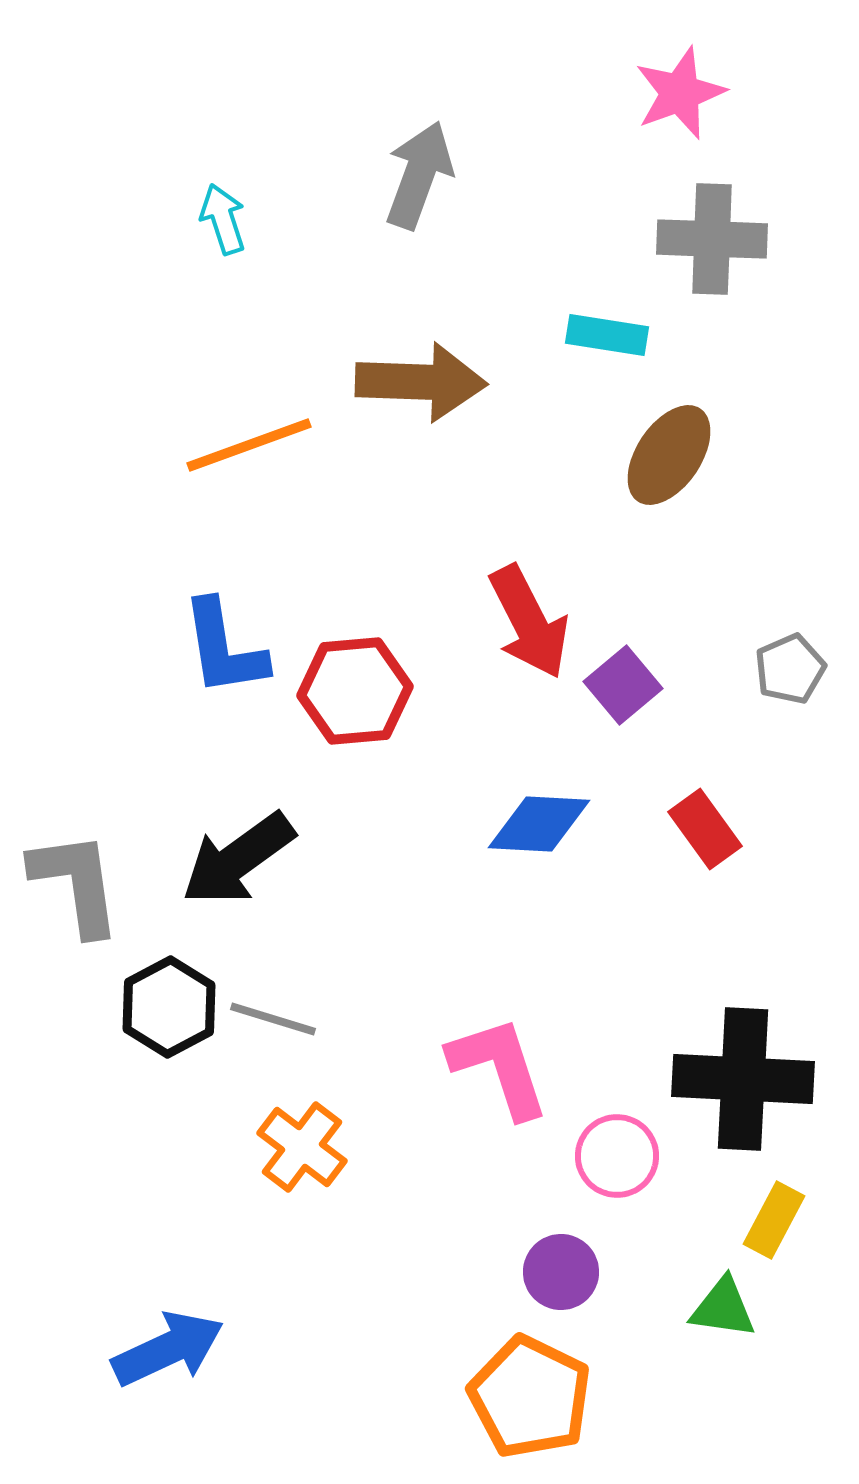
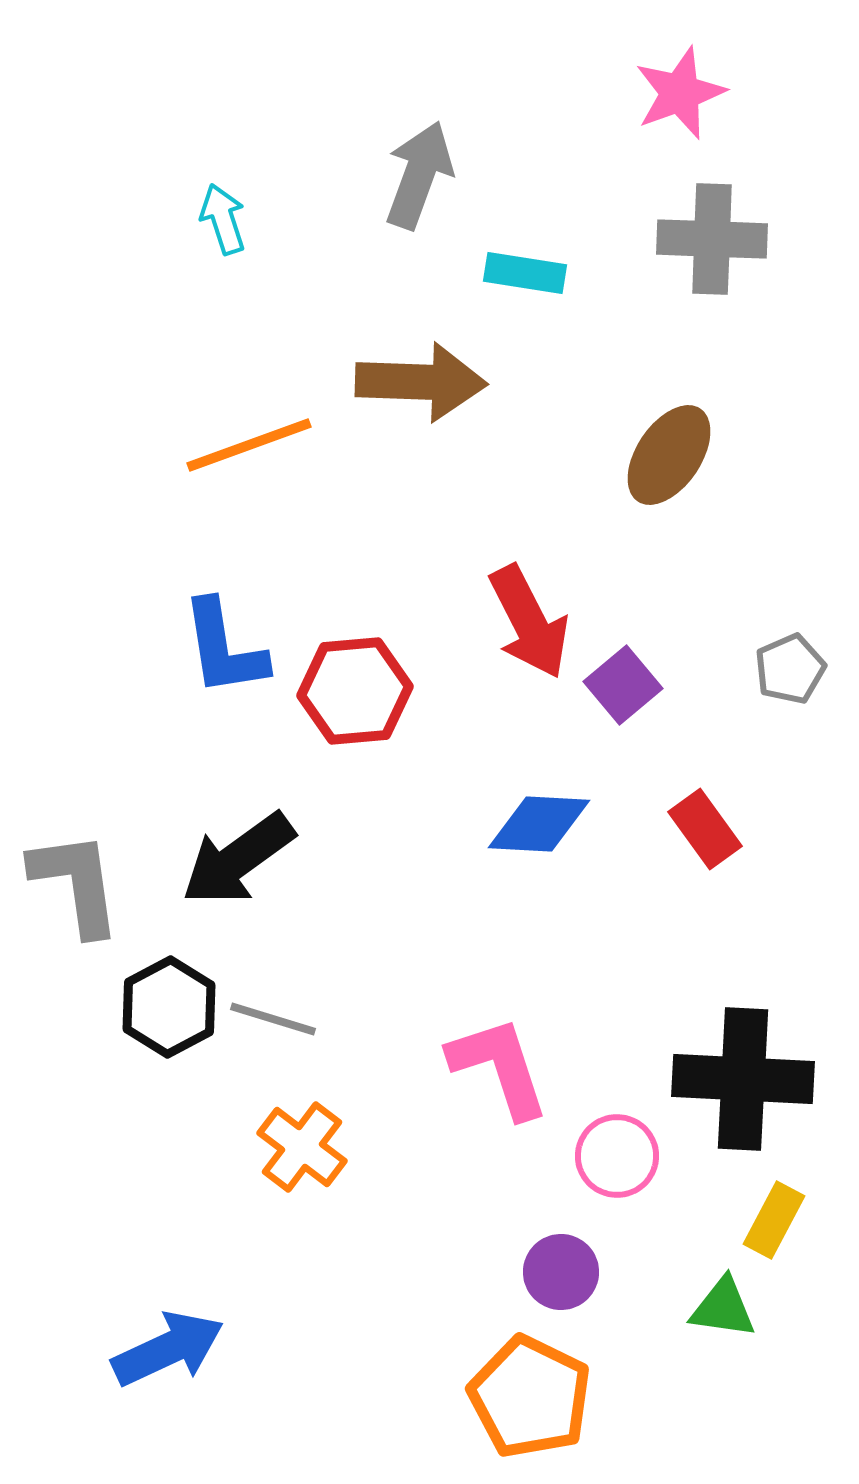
cyan rectangle: moved 82 px left, 62 px up
